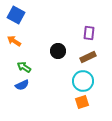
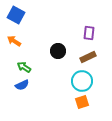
cyan circle: moved 1 px left
